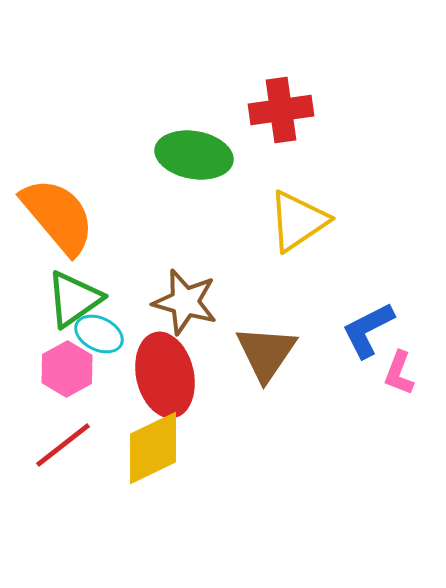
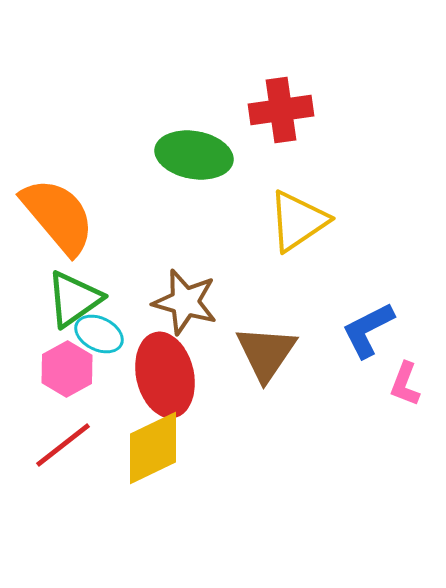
pink L-shape: moved 6 px right, 11 px down
